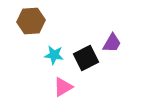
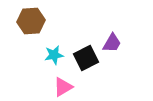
cyan star: rotated 18 degrees counterclockwise
